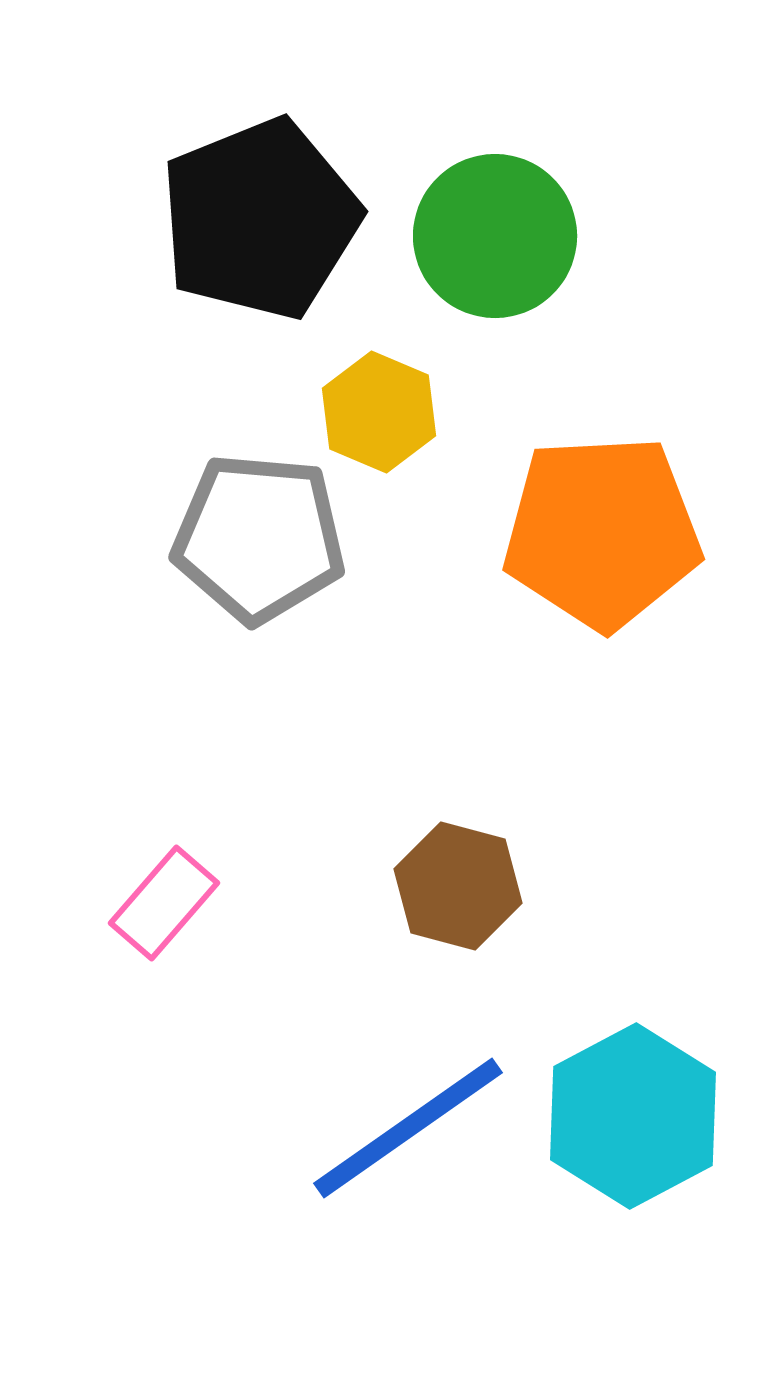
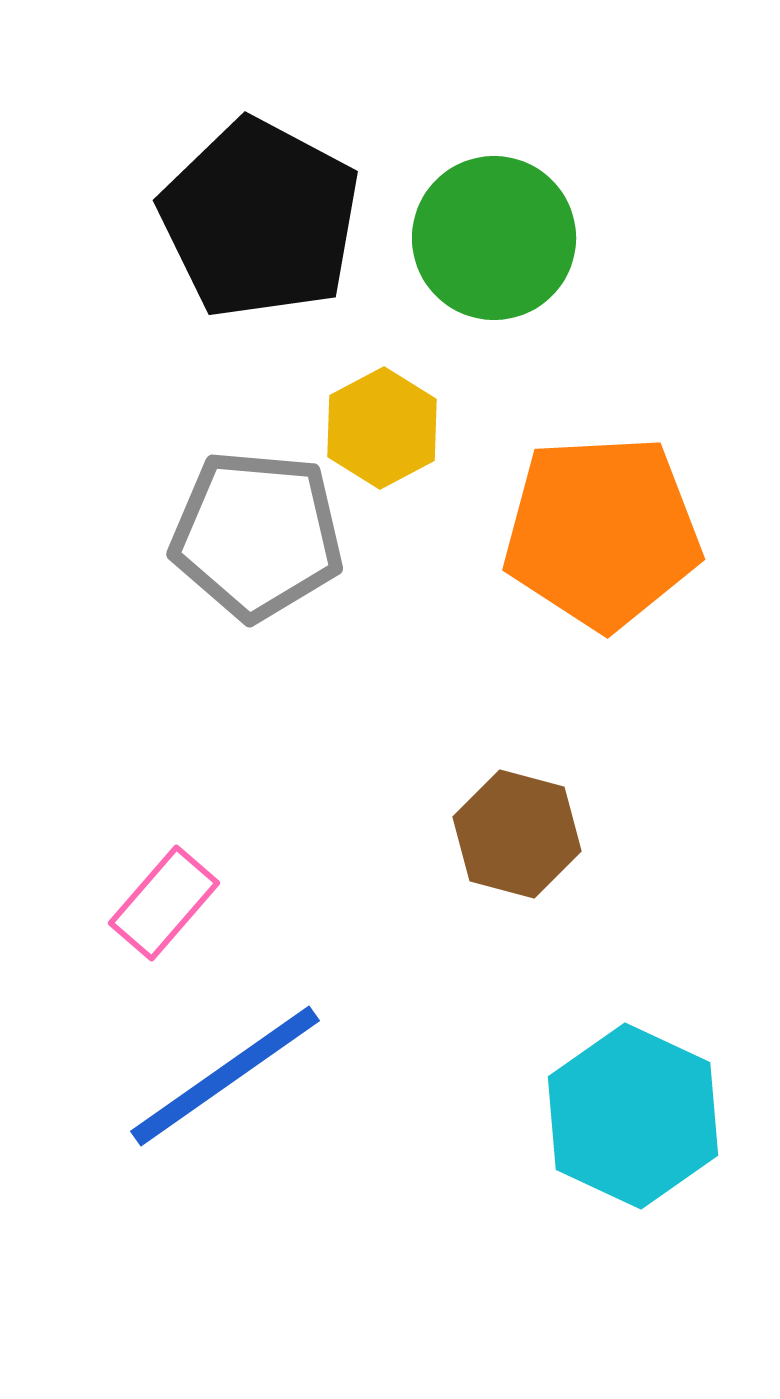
black pentagon: rotated 22 degrees counterclockwise
green circle: moved 1 px left, 2 px down
yellow hexagon: moved 3 px right, 16 px down; rotated 9 degrees clockwise
gray pentagon: moved 2 px left, 3 px up
brown hexagon: moved 59 px right, 52 px up
cyan hexagon: rotated 7 degrees counterclockwise
blue line: moved 183 px left, 52 px up
